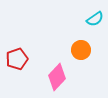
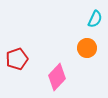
cyan semicircle: rotated 30 degrees counterclockwise
orange circle: moved 6 px right, 2 px up
